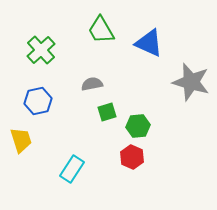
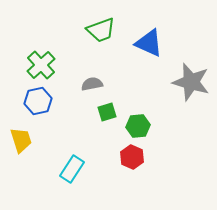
green trapezoid: rotated 80 degrees counterclockwise
green cross: moved 15 px down
